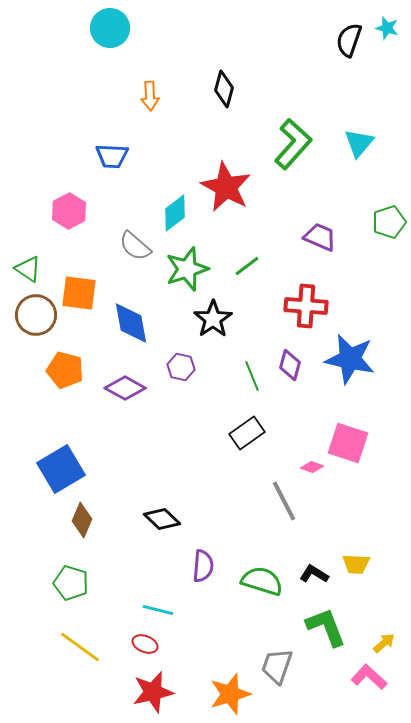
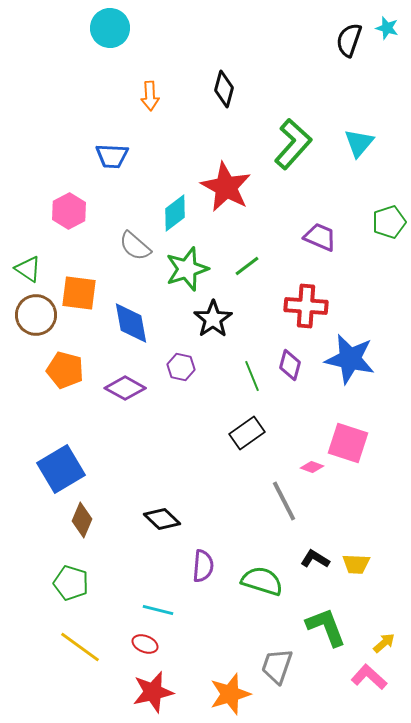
black L-shape at (314, 574): moved 1 px right, 15 px up
